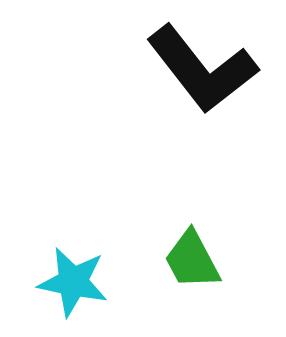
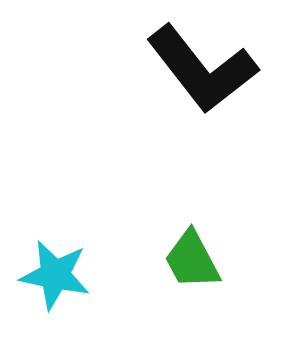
cyan star: moved 18 px left, 7 px up
